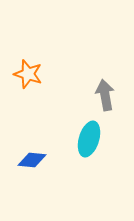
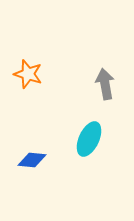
gray arrow: moved 11 px up
cyan ellipse: rotated 8 degrees clockwise
